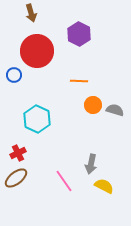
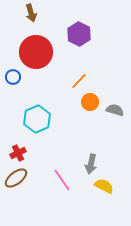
red circle: moved 1 px left, 1 px down
blue circle: moved 1 px left, 2 px down
orange line: rotated 48 degrees counterclockwise
orange circle: moved 3 px left, 3 px up
cyan hexagon: rotated 12 degrees clockwise
pink line: moved 2 px left, 1 px up
